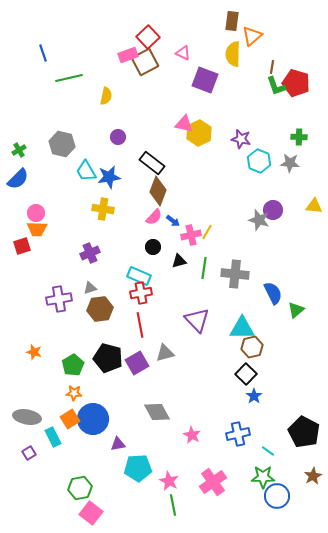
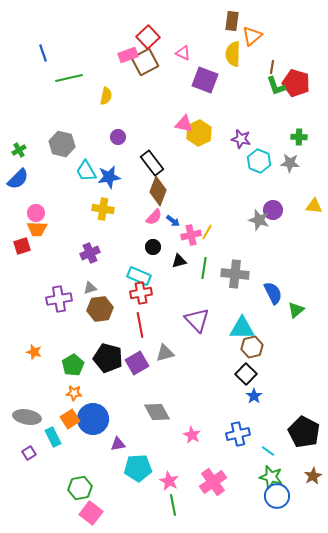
black rectangle at (152, 163): rotated 15 degrees clockwise
green star at (263, 477): moved 8 px right; rotated 15 degrees clockwise
